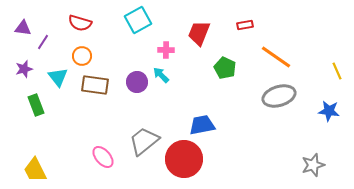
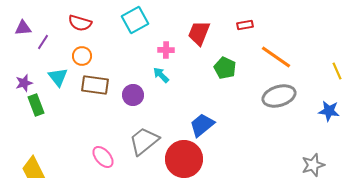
cyan square: moved 3 px left
purple triangle: rotated 12 degrees counterclockwise
purple star: moved 14 px down
purple circle: moved 4 px left, 13 px down
blue trapezoid: rotated 28 degrees counterclockwise
yellow trapezoid: moved 2 px left, 1 px up
